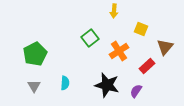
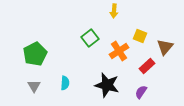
yellow square: moved 1 px left, 7 px down
purple semicircle: moved 5 px right, 1 px down
